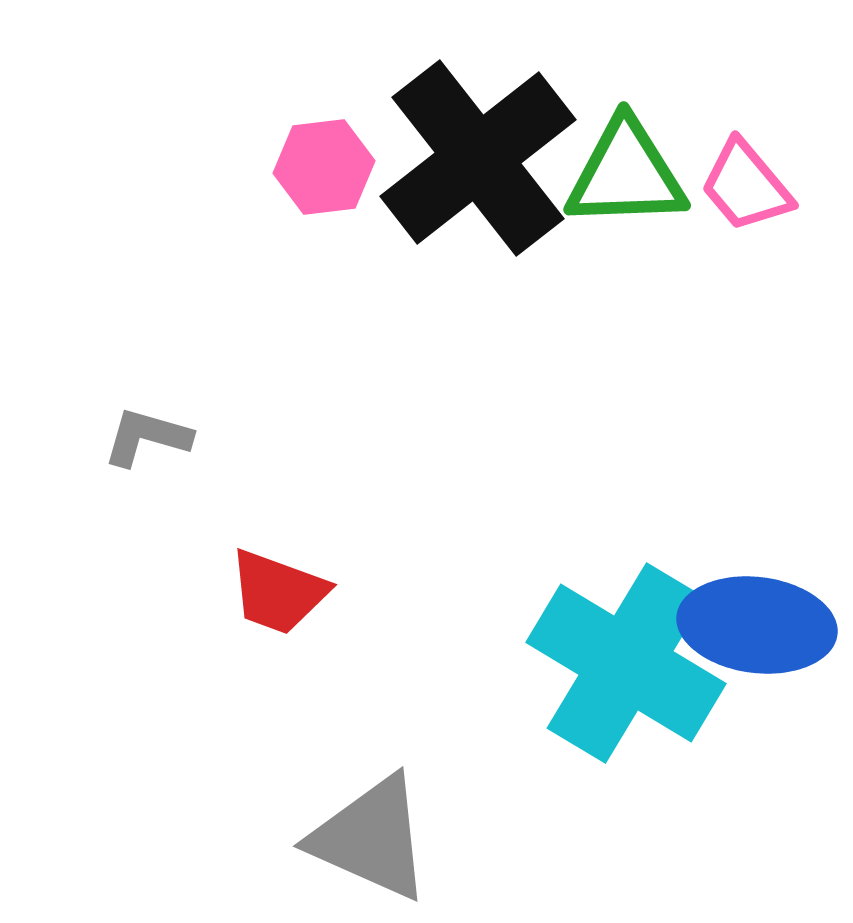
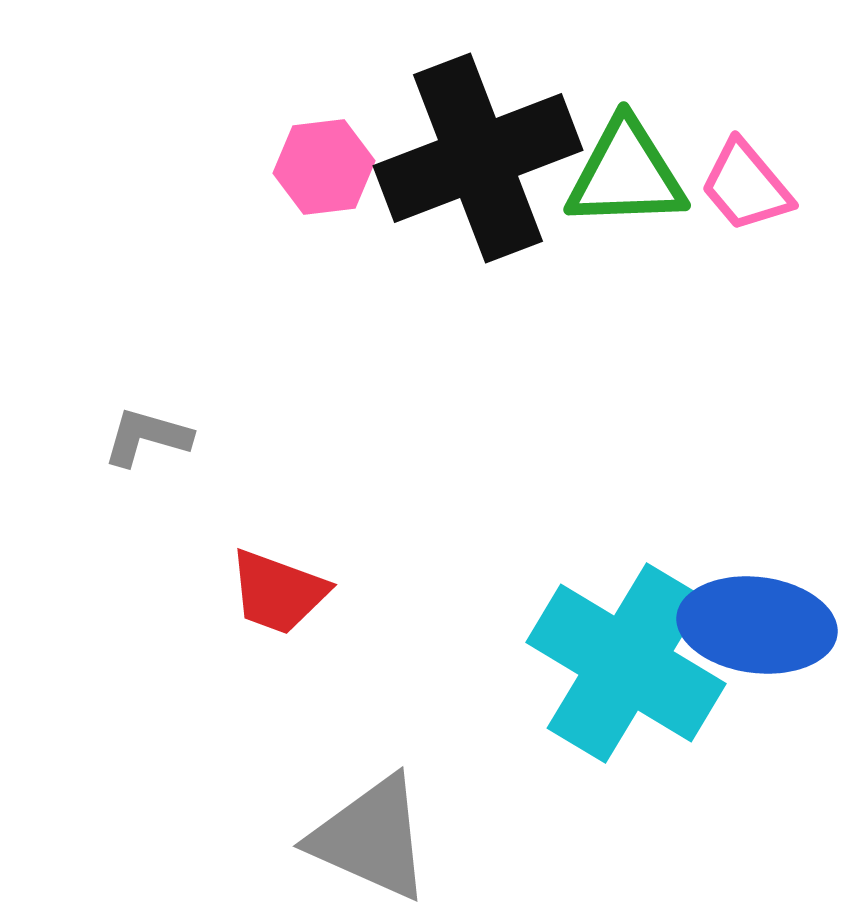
black cross: rotated 17 degrees clockwise
